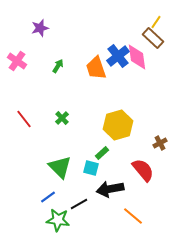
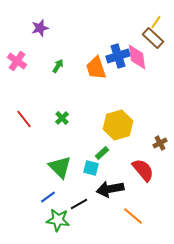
blue cross: rotated 20 degrees clockwise
